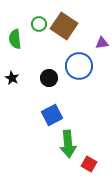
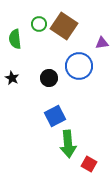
blue square: moved 3 px right, 1 px down
